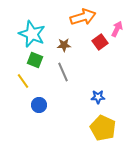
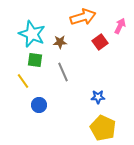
pink arrow: moved 3 px right, 3 px up
brown star: moved 4 px left, 3 px up
green square: rotated 14 degrees counterclockwise
